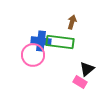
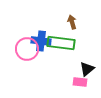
brown arrow: rotated 32 degrees counterclockwise
green rectangle: moved 1 px right, 1 px down
pink circle: moved 6 px left, 6 px up
pink rectangle: rotated 24 degrees counterclockwise
